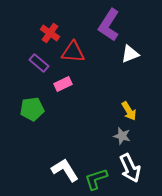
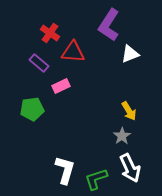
pink rectangle: moved 2 px left, 2 px down
gray star: rotated 24 degrees clockwise
white L-shape: rotated 48 degrees clockwise
